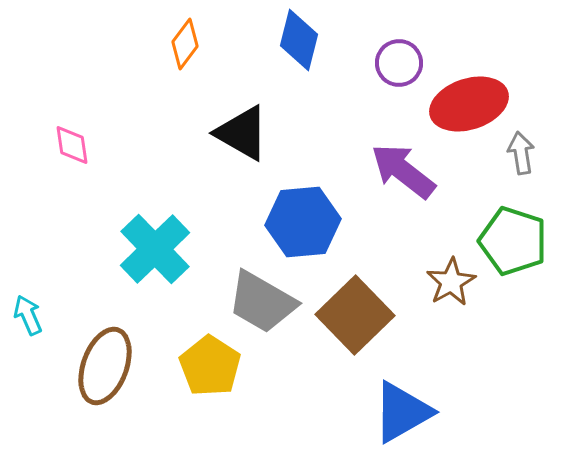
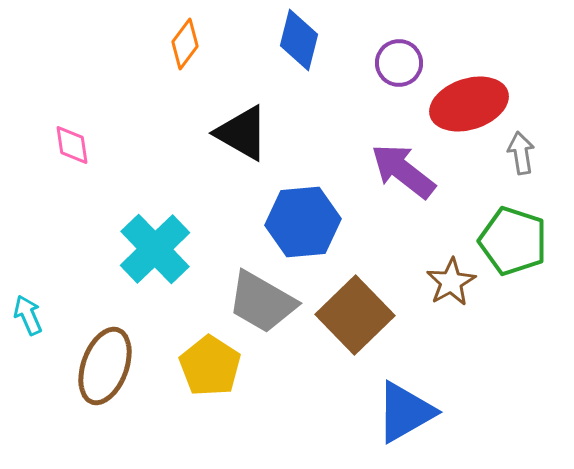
blue triangle: moved 3 px right
